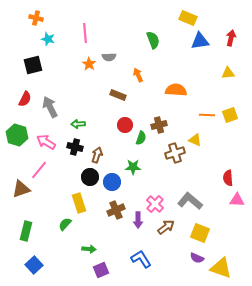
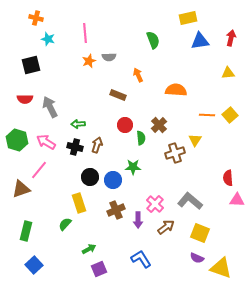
yellow rectangle at (188, 18): rotated 36 degrees counterclockwise
orange star at (89, 64): moved 3 px up; rotated 16 degrees clockwise
black square at (33, 65): moved 2 px left
red semicircle at (25, 99): rotated 63 degrees clockwise
yellow square at (230, 115): rotated 21 degrees counterclockwise
brown cross at (159, 125): rotated 28 degrees counterclockwise
green hexagon at (17, 135): moved 5 px down
green semicircle at (141, 138): rotated 24 degrees counterclockwise
yellow triangle at (195, 140): rotated 40 degrees clockwise
brown arrow at (97, 155): moved 10 px up
blue circle at (112, 182): moved 1 px right, 2 px up
green arrow at (89, 249): rotated 32 degrees counterclockwise
purple square at (101, 270): moved 2 px left, 1 px up
